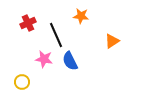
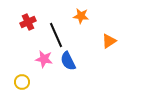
red cross: moved 1 px up
orange triangle: moved 3 px left
blue semicircle: moved 2 px left
